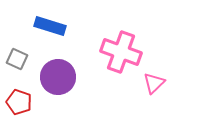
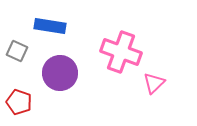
blue rectangle: rotated 8 degrees counterclockwise
gray square: moved 8 px up
purple circle: moved 2 px right, 4 px up
